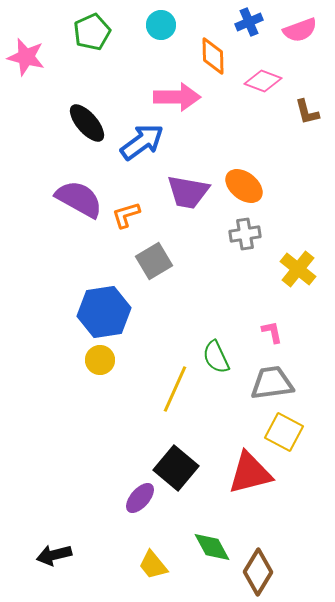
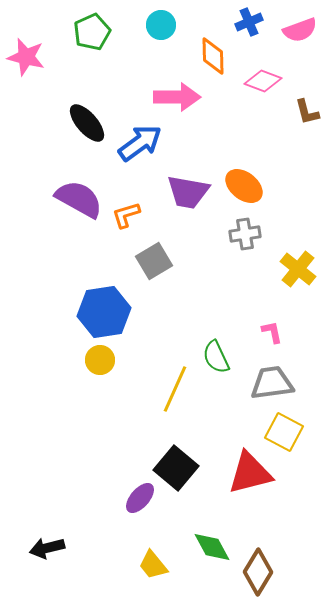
blue arrow: moved 2 px left, 1 px down
black arrow: moved 7 px left, 7 px up
